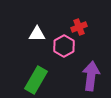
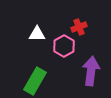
purple arrow: moved 5 px up
green rectangle: moved 1 px left, 1 px down
